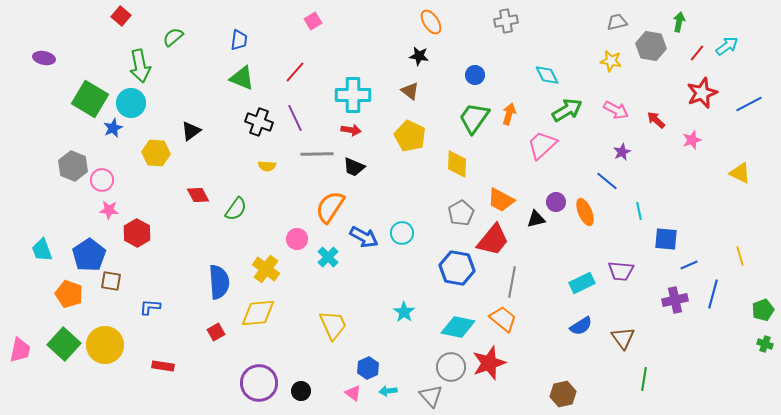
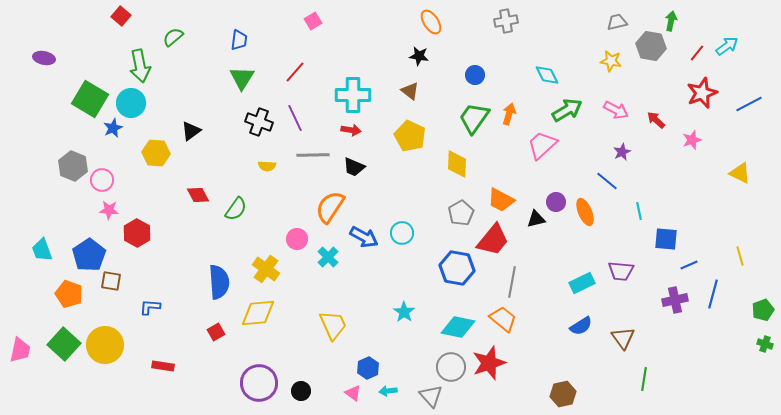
green arrow at (679, 22): moved 8 px left, 1 px up
green triangle at (242, 78): rotated 40 degrees clockwise
gray line at (317, 154): moved 4 px left, 1 px down
